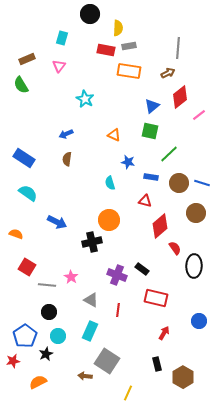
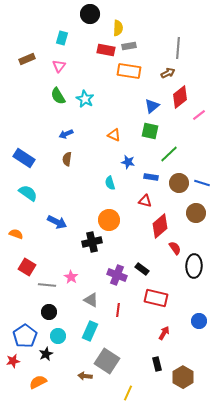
green semicircle at (21, 85): moved 37 px right, 11 px down
